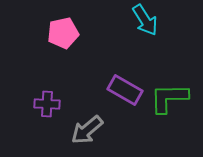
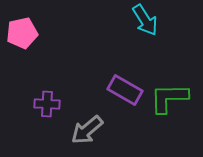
pink pentagon: moved 41 px left
